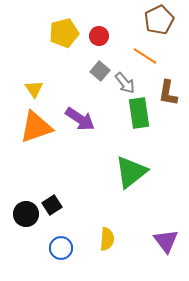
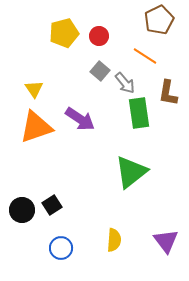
black circle: moved 4 px left, 4 px up
yellow semicircle: moved 7 px right, 1 px down
